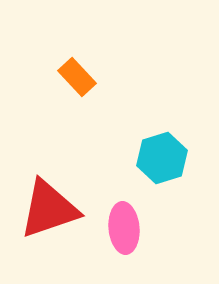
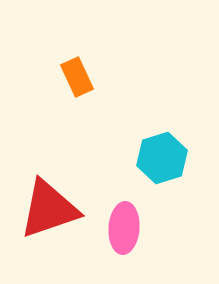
orange rectangle: rotated 18 degrees clockwise
pink ellipse: rotated 9 degrees clockwise
